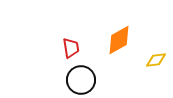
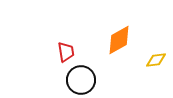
red trapezoid: moved 5 px left, 4 px down
